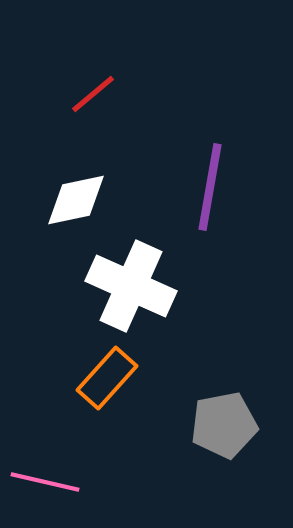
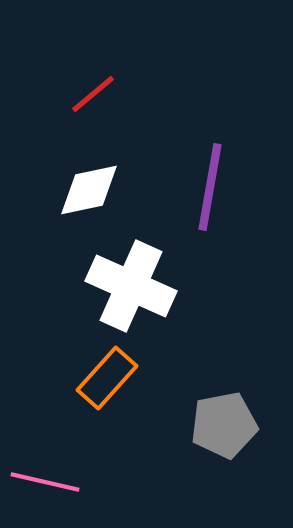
white diamond: moved 13 px right, 10 px up
